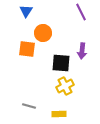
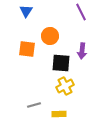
orange circle: moved 7 px right, 3 px down
gray line: moved 5 px right, 1 px up; rotated 32 degrees counterclockwise
